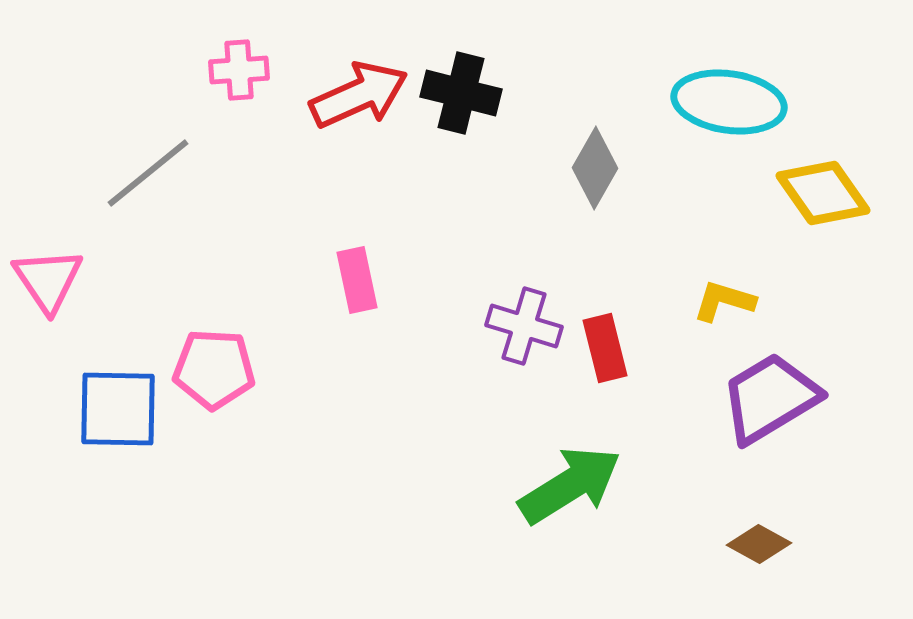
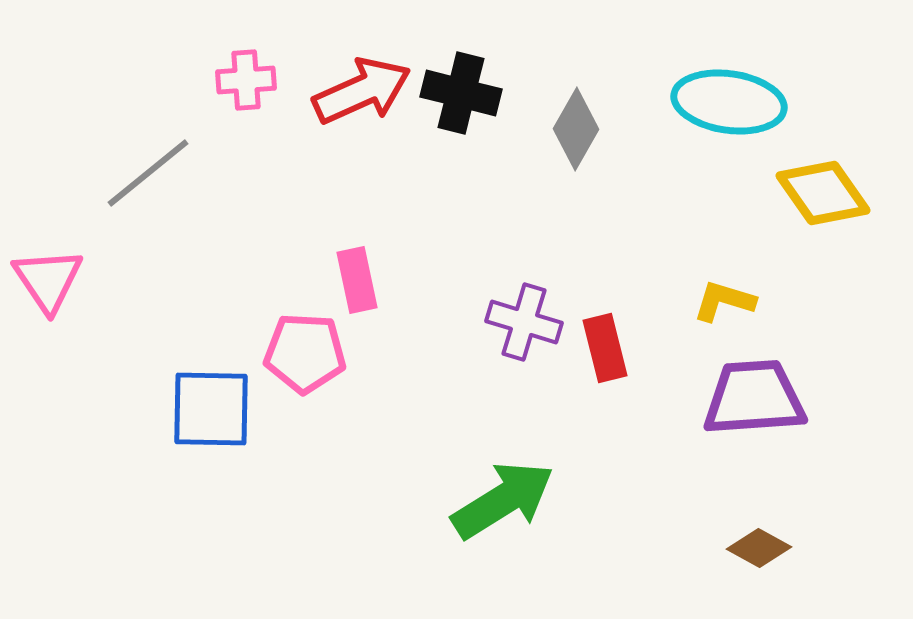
pink cross: moved 7 px right, 10 px down
red arrow: moved 3 px right, 4 px up
gray diamond: moved 19 px left, 39 px up
purple cross: moved 4 px up
pink pentagon: moved 91 px right, 16 px up
purple trapezoid: moved 16 px left; rotated 27 degrees clockwise
blue square: moved 93 px right
green arrow: moved 67 px left, 15 px down
brown diamond: moved 4 px down
